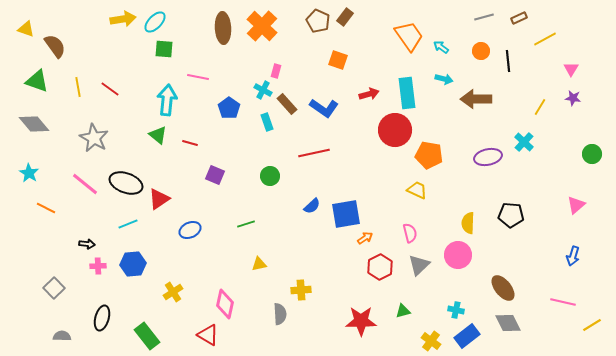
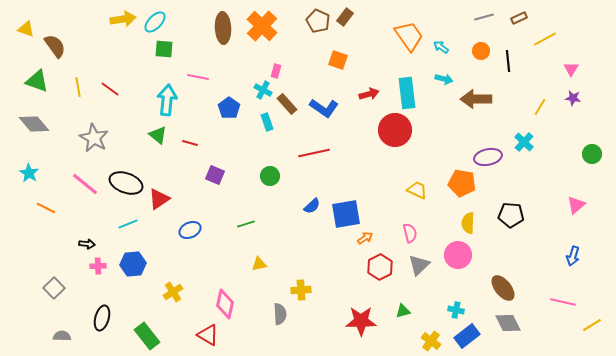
orange pentagon at (429, 155): moved 33 px right, 28 px down
